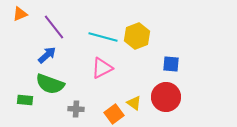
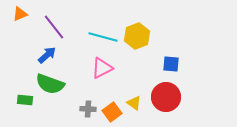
gray cross: moved 12 px right
orange square: moved 2 px left, 2 px up
